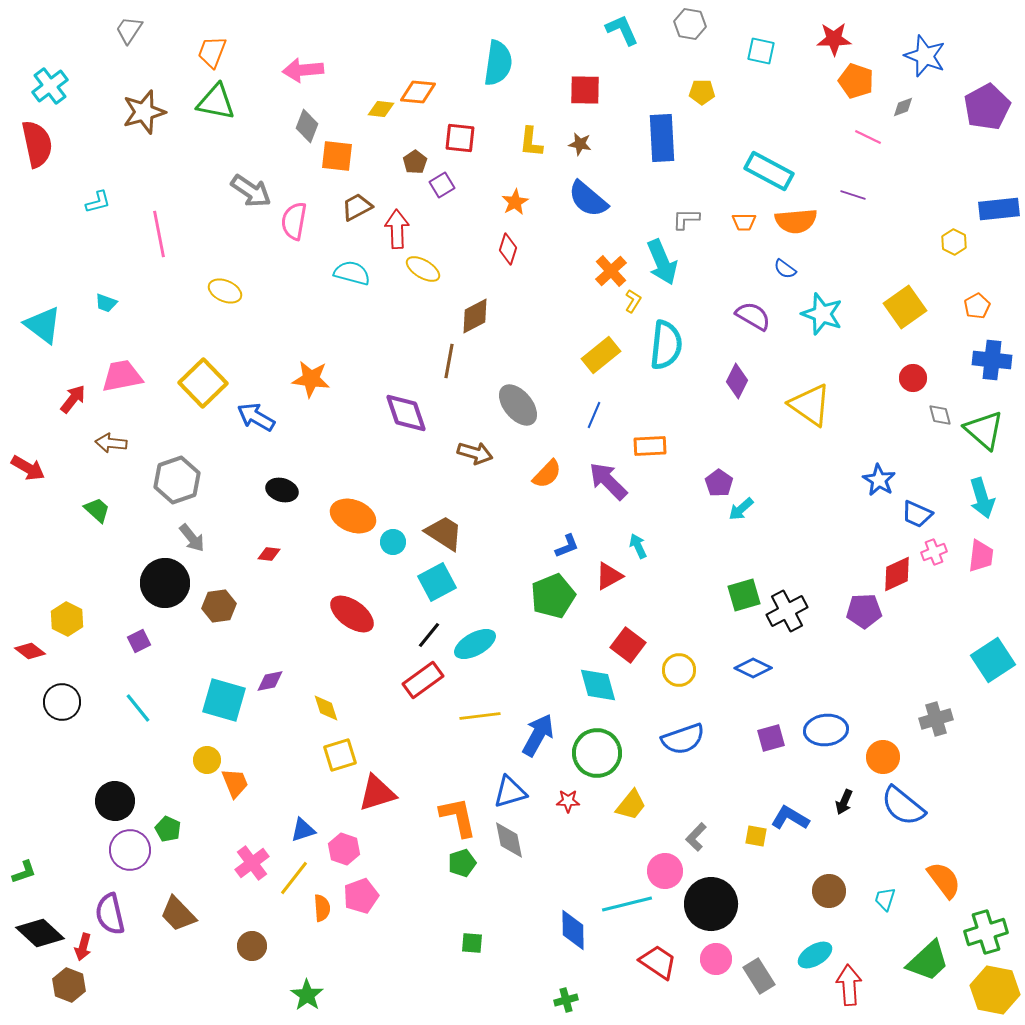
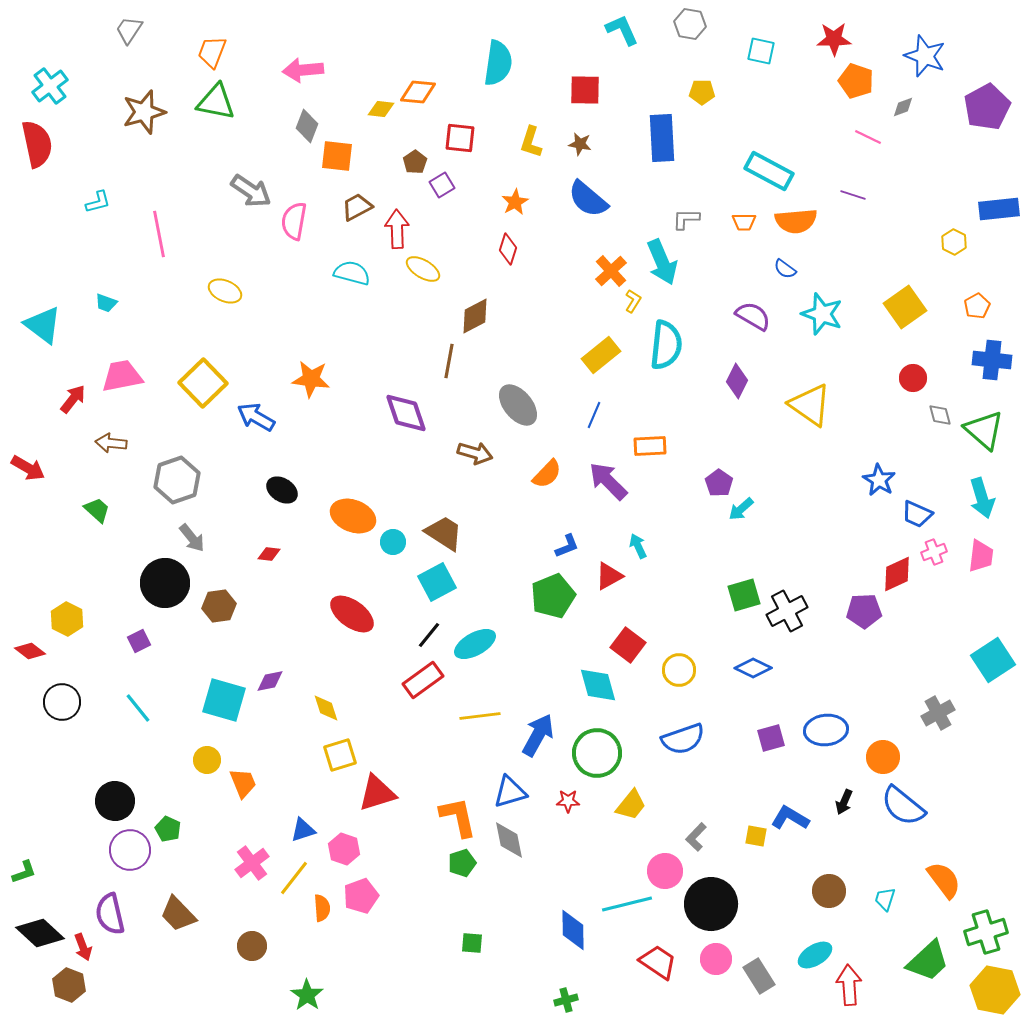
yellow L-shape at (531, 142): rotated 12 degrees clockwise
black ellipse at (282, 490): rotated 16 degrees clockwise
gray cross at (936, 719): moved 2 px right, 6 px up; rotated 12 degrees counterclockwise
orange trapezoid at (235, 783): moved 8 px right
red arrow at (83, 947): rotated 36 degrees counterclockwise
